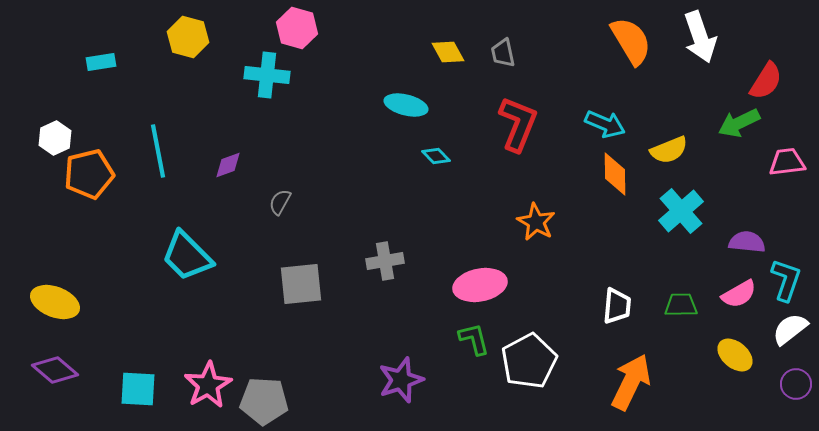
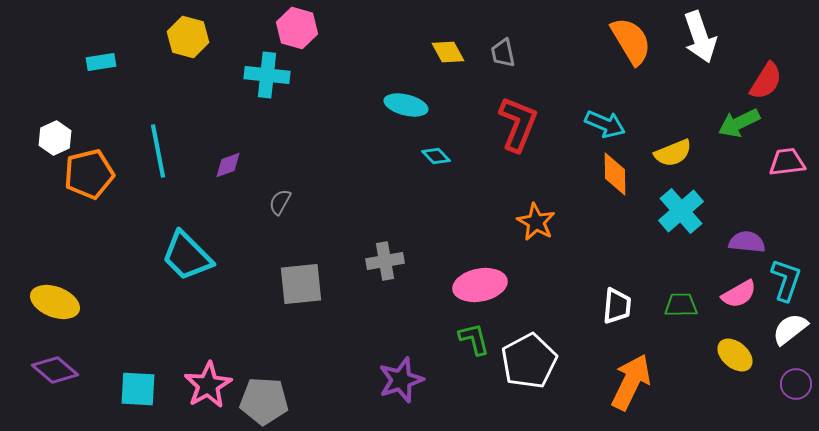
yellow semicircle at (669, 150): moved 4 px right, 3 px down
